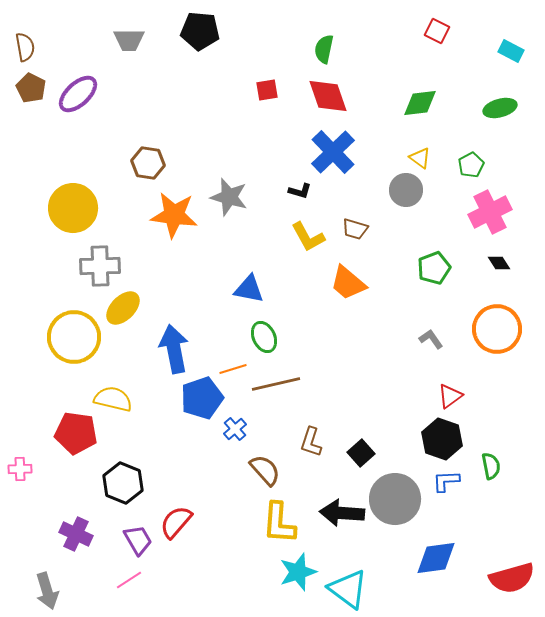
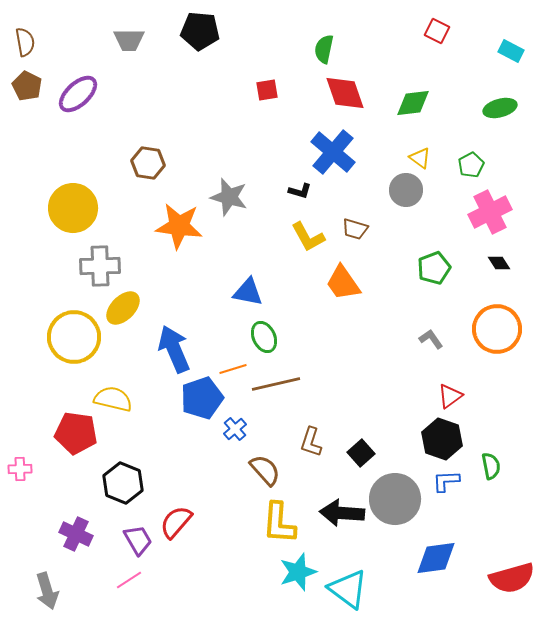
brown semicircle at (25, 47): moved 5 px up
brown pentagon at (31, 88): moved 4 px left, 2 px up
red diamond at (328, 96): moved 17 px right, 3 px up
green diamond at (420, 103): moved 7 px left
blue cross at (333, 152): rotated 6 degrees counterclockwise
orange star at (174, 215): moved 5 px right, 11 px down
orange trapezoid at (348, 283): moved 5 px left; rotated 15 degrees clockwise
blue triangle at (249, 289): moved 1 px left, 3 px down
blue arrow at (174, 349): rotated 12 degrees counterclockwise
